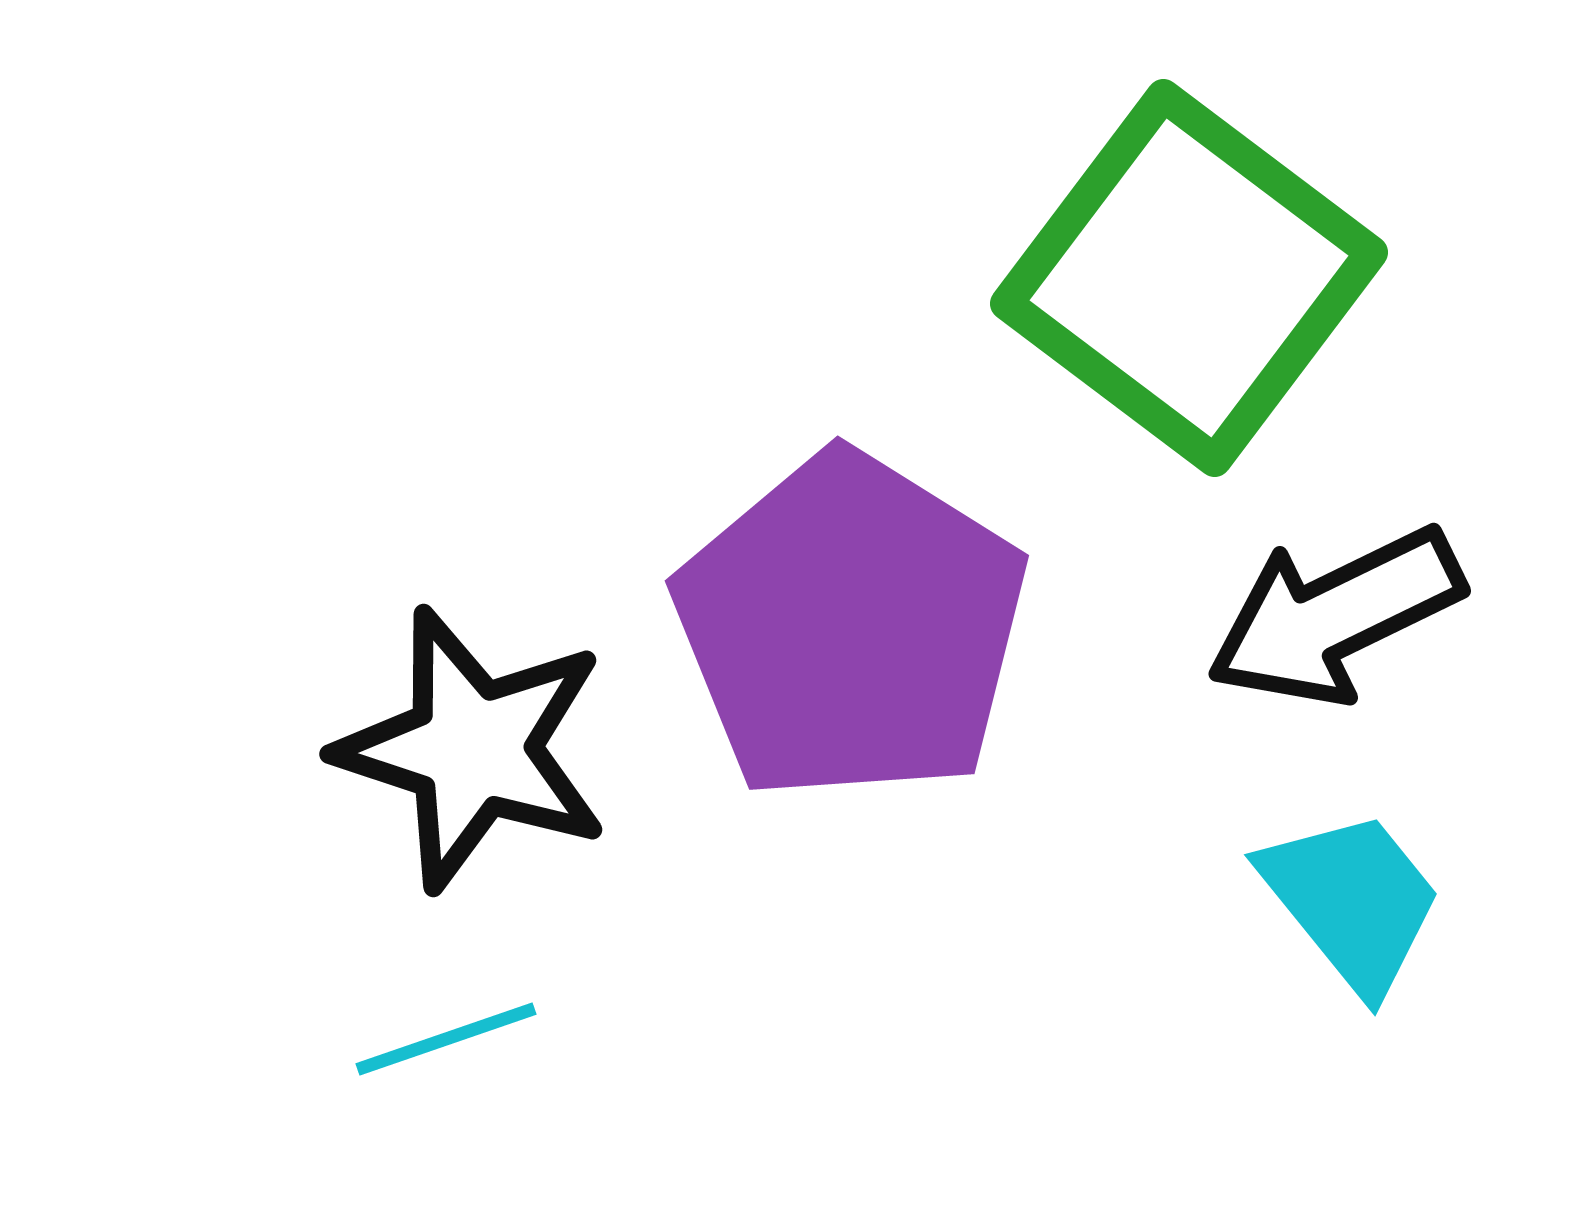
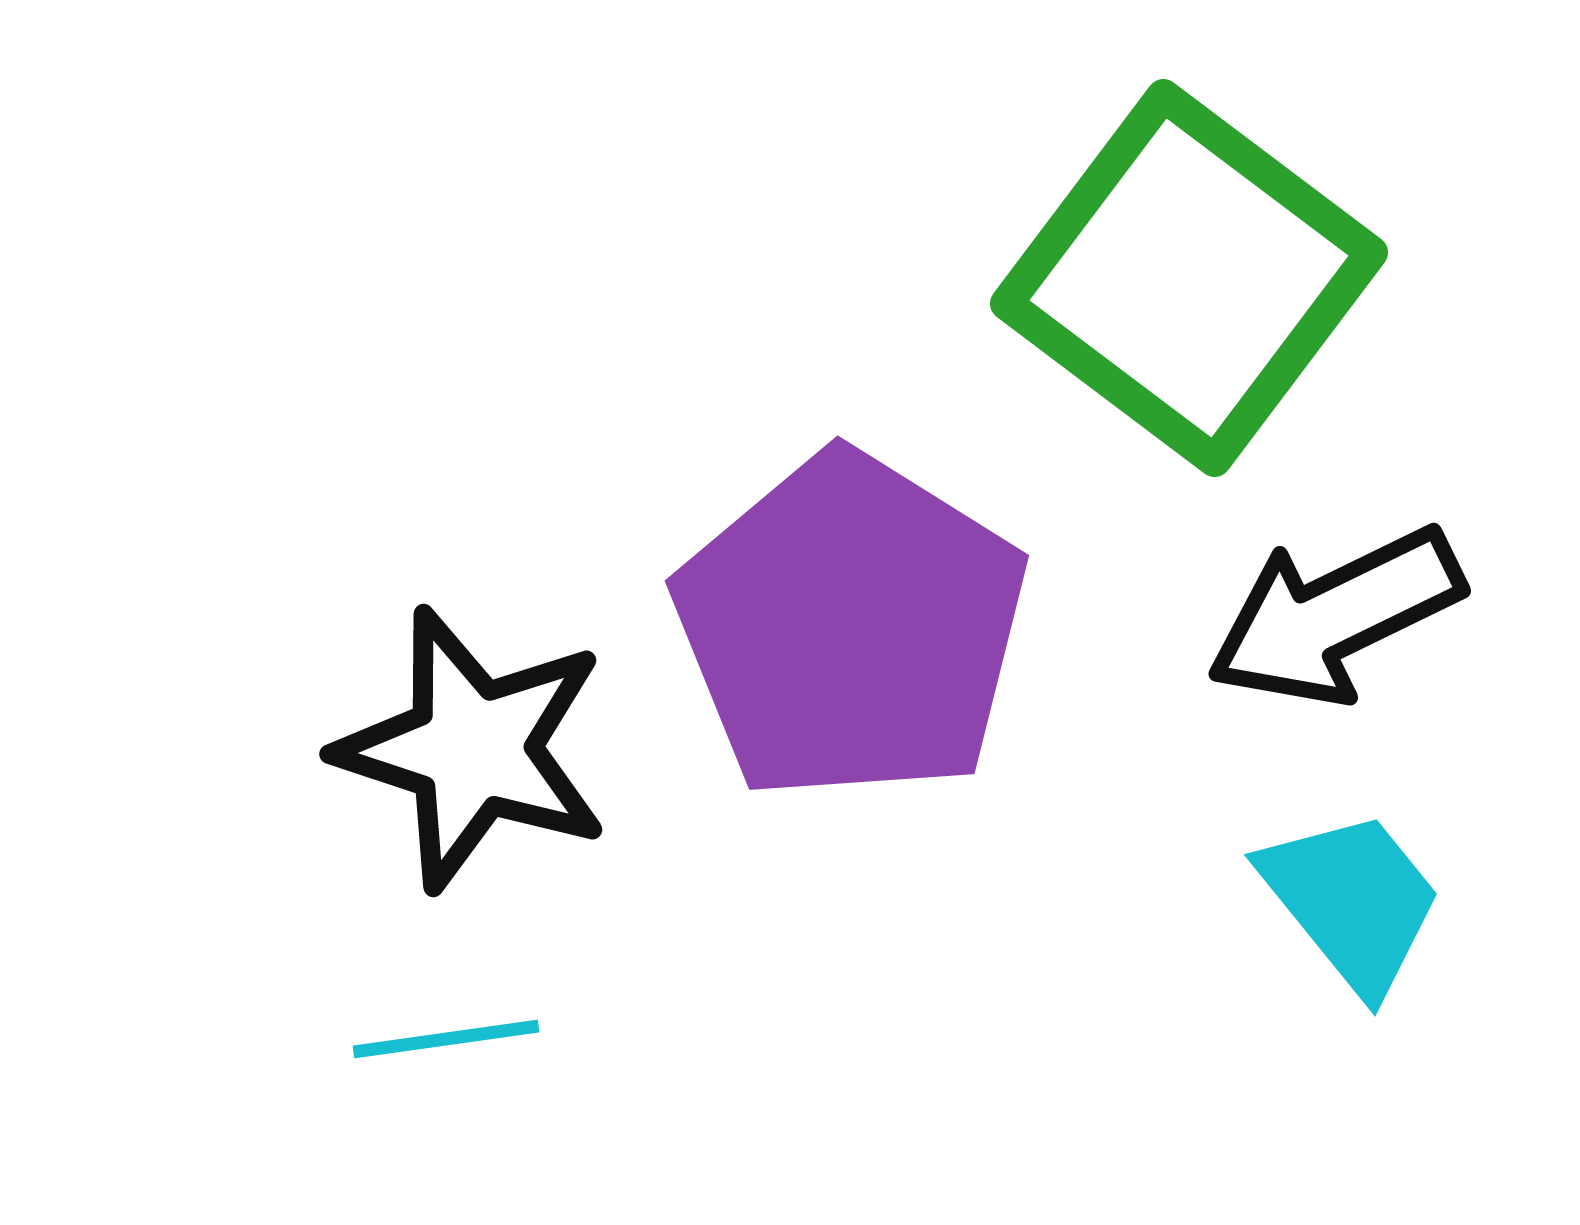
cyan line: rotated 11 degrees clockwise
